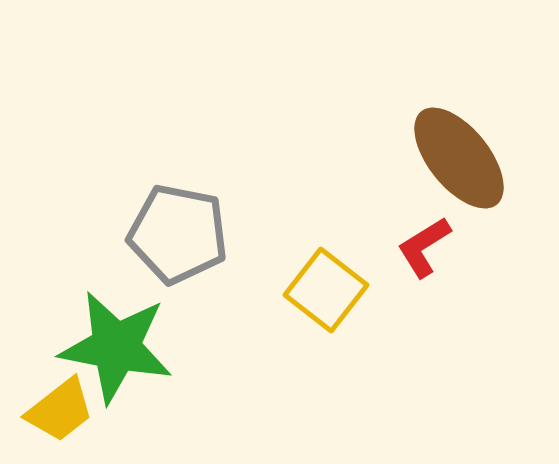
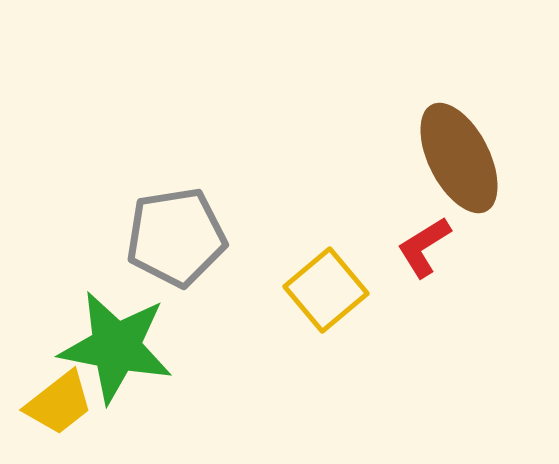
brown ellipse: rotated 12 degrees clockwise
gray pentagon: moved 2 px left, 3 px down; rotated 20 degrees counterclockwise
yellow square: rotated 12 degrees clockwise
yellow trapezoid: moved 1 px left, 7 px up
